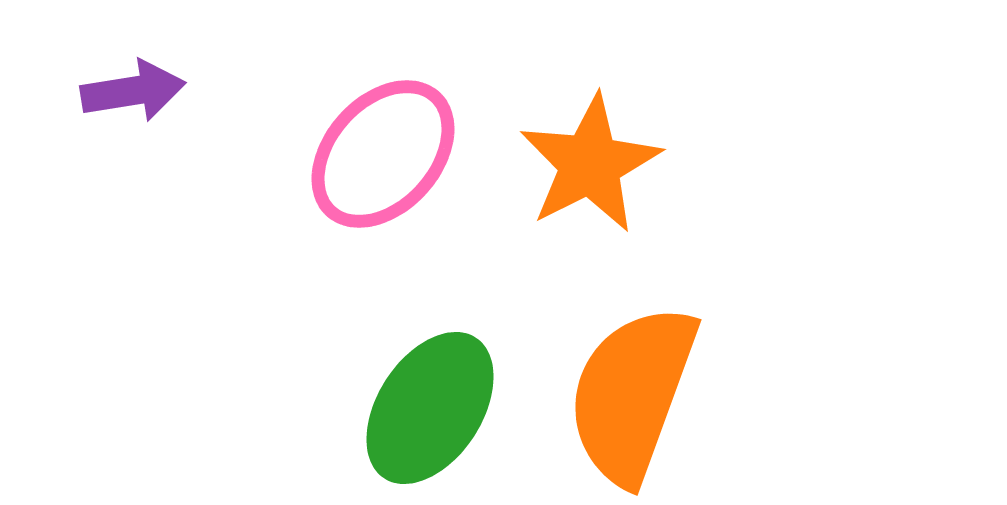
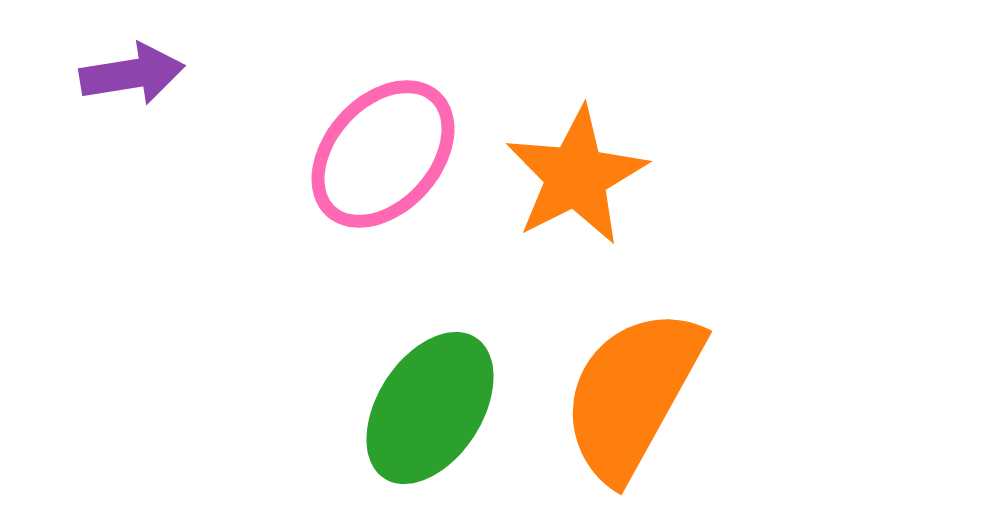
purple arrow: moved 1 px left, 17 px up
orange star: moved 14 px left, 12 px down
orange semicircle: rotated 9 degrees clockwise
